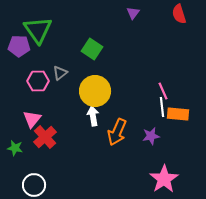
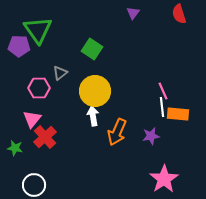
pink hexagon: moved 1 px right, 7 px down
